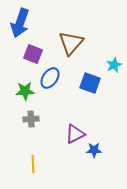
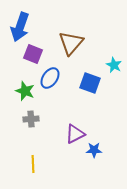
blue arrow: moved 4 px down
cyan star: rotated 21 degrees counterclockwise
green star: rotated 24 degrees clockwise
